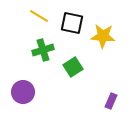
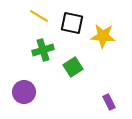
purple circle: moved 1 px right
purple rectangle: moved 2 px left, 1 px down; rotated 49 degrees counterclockwise
